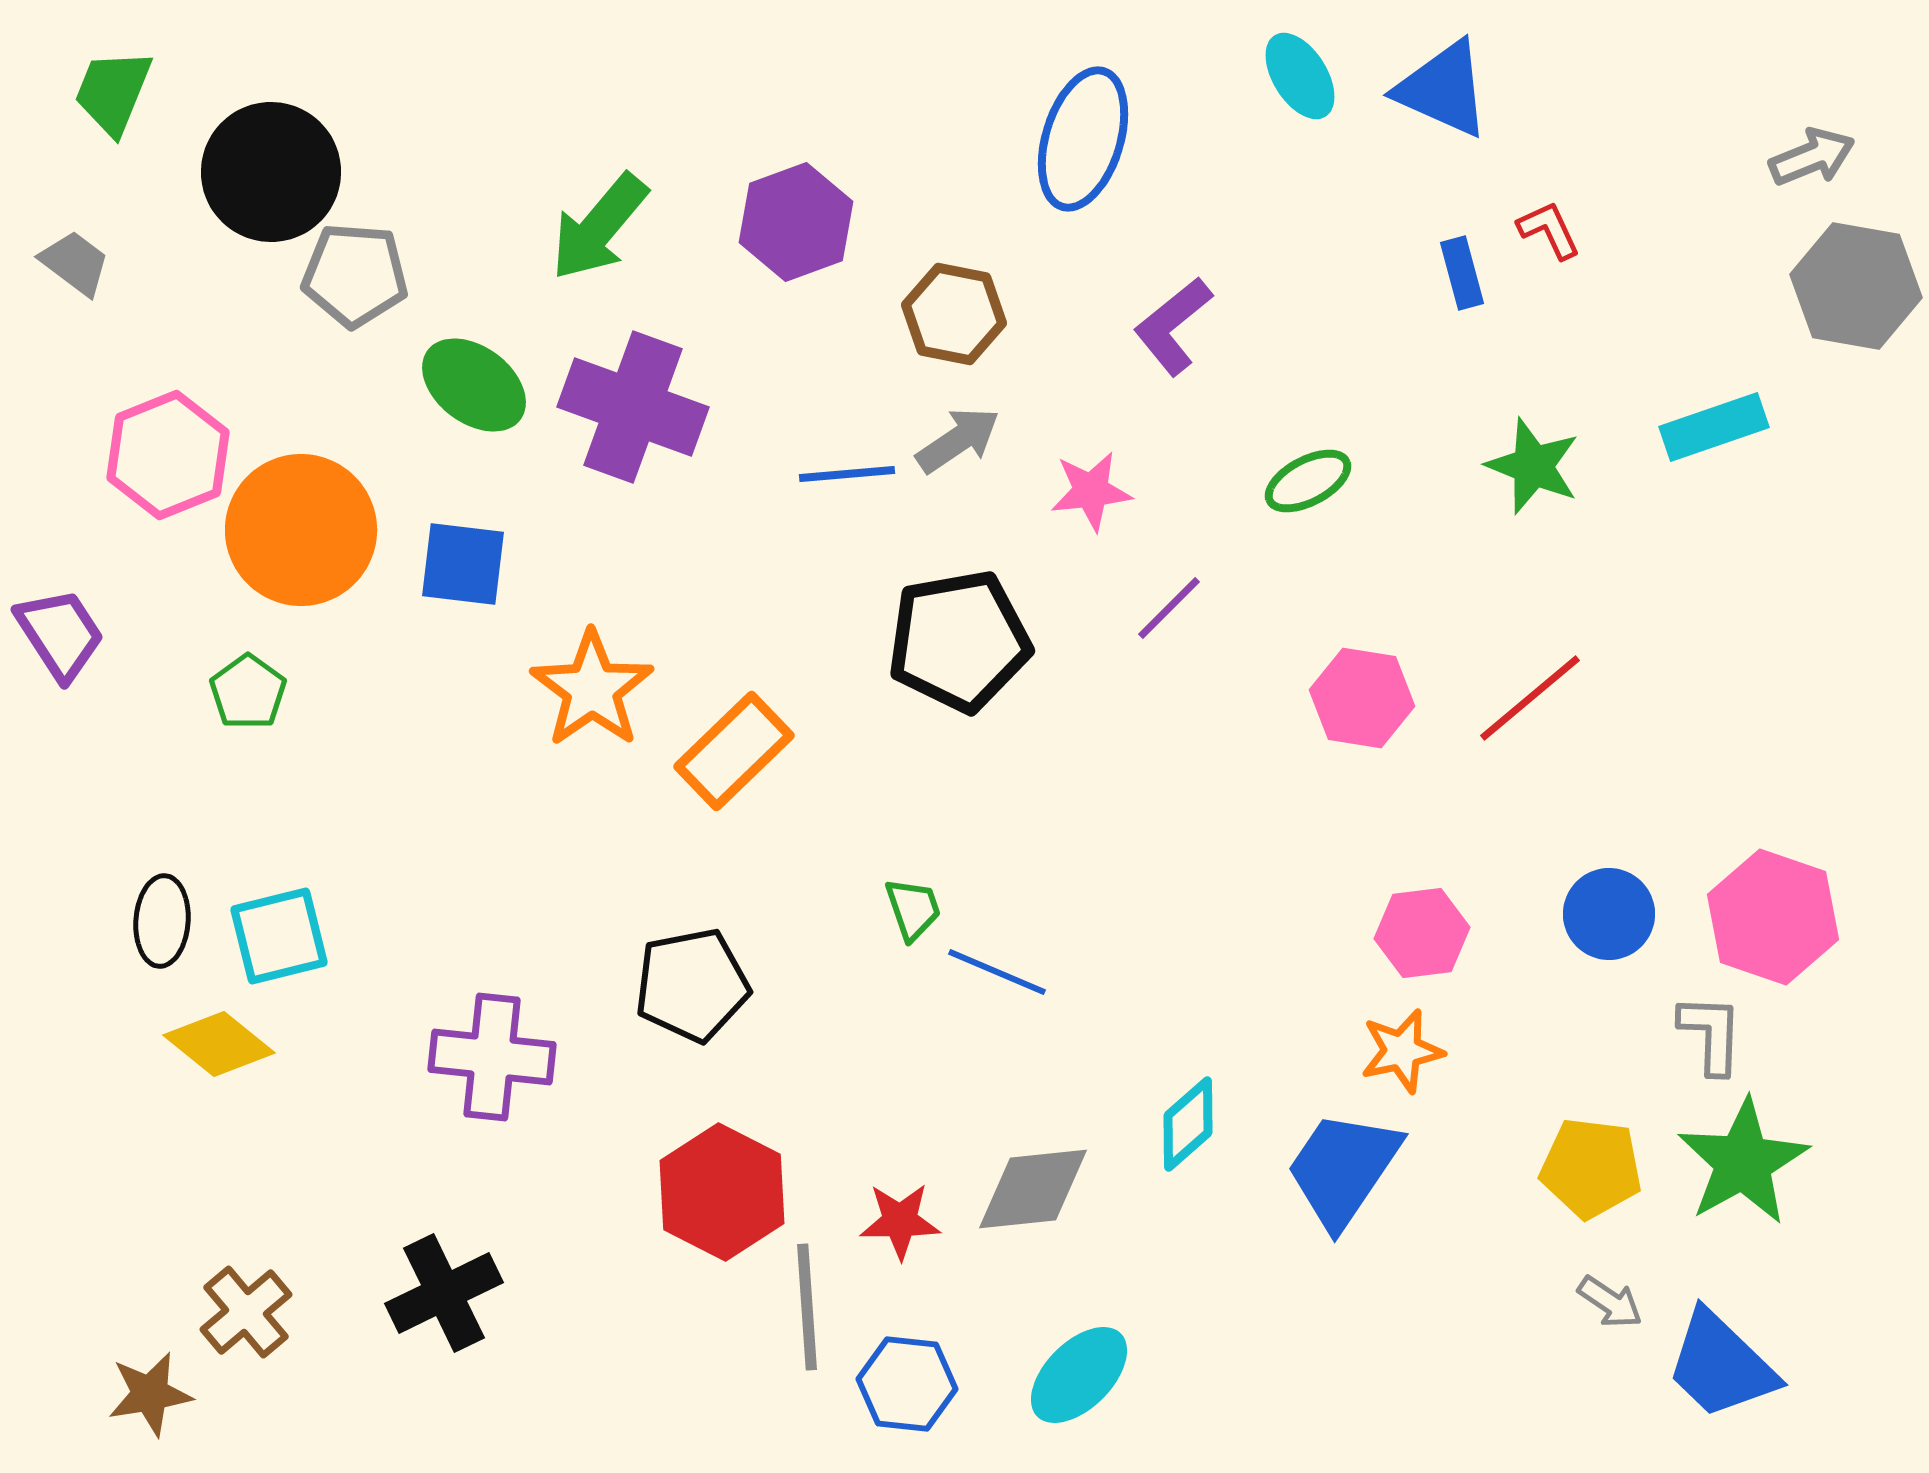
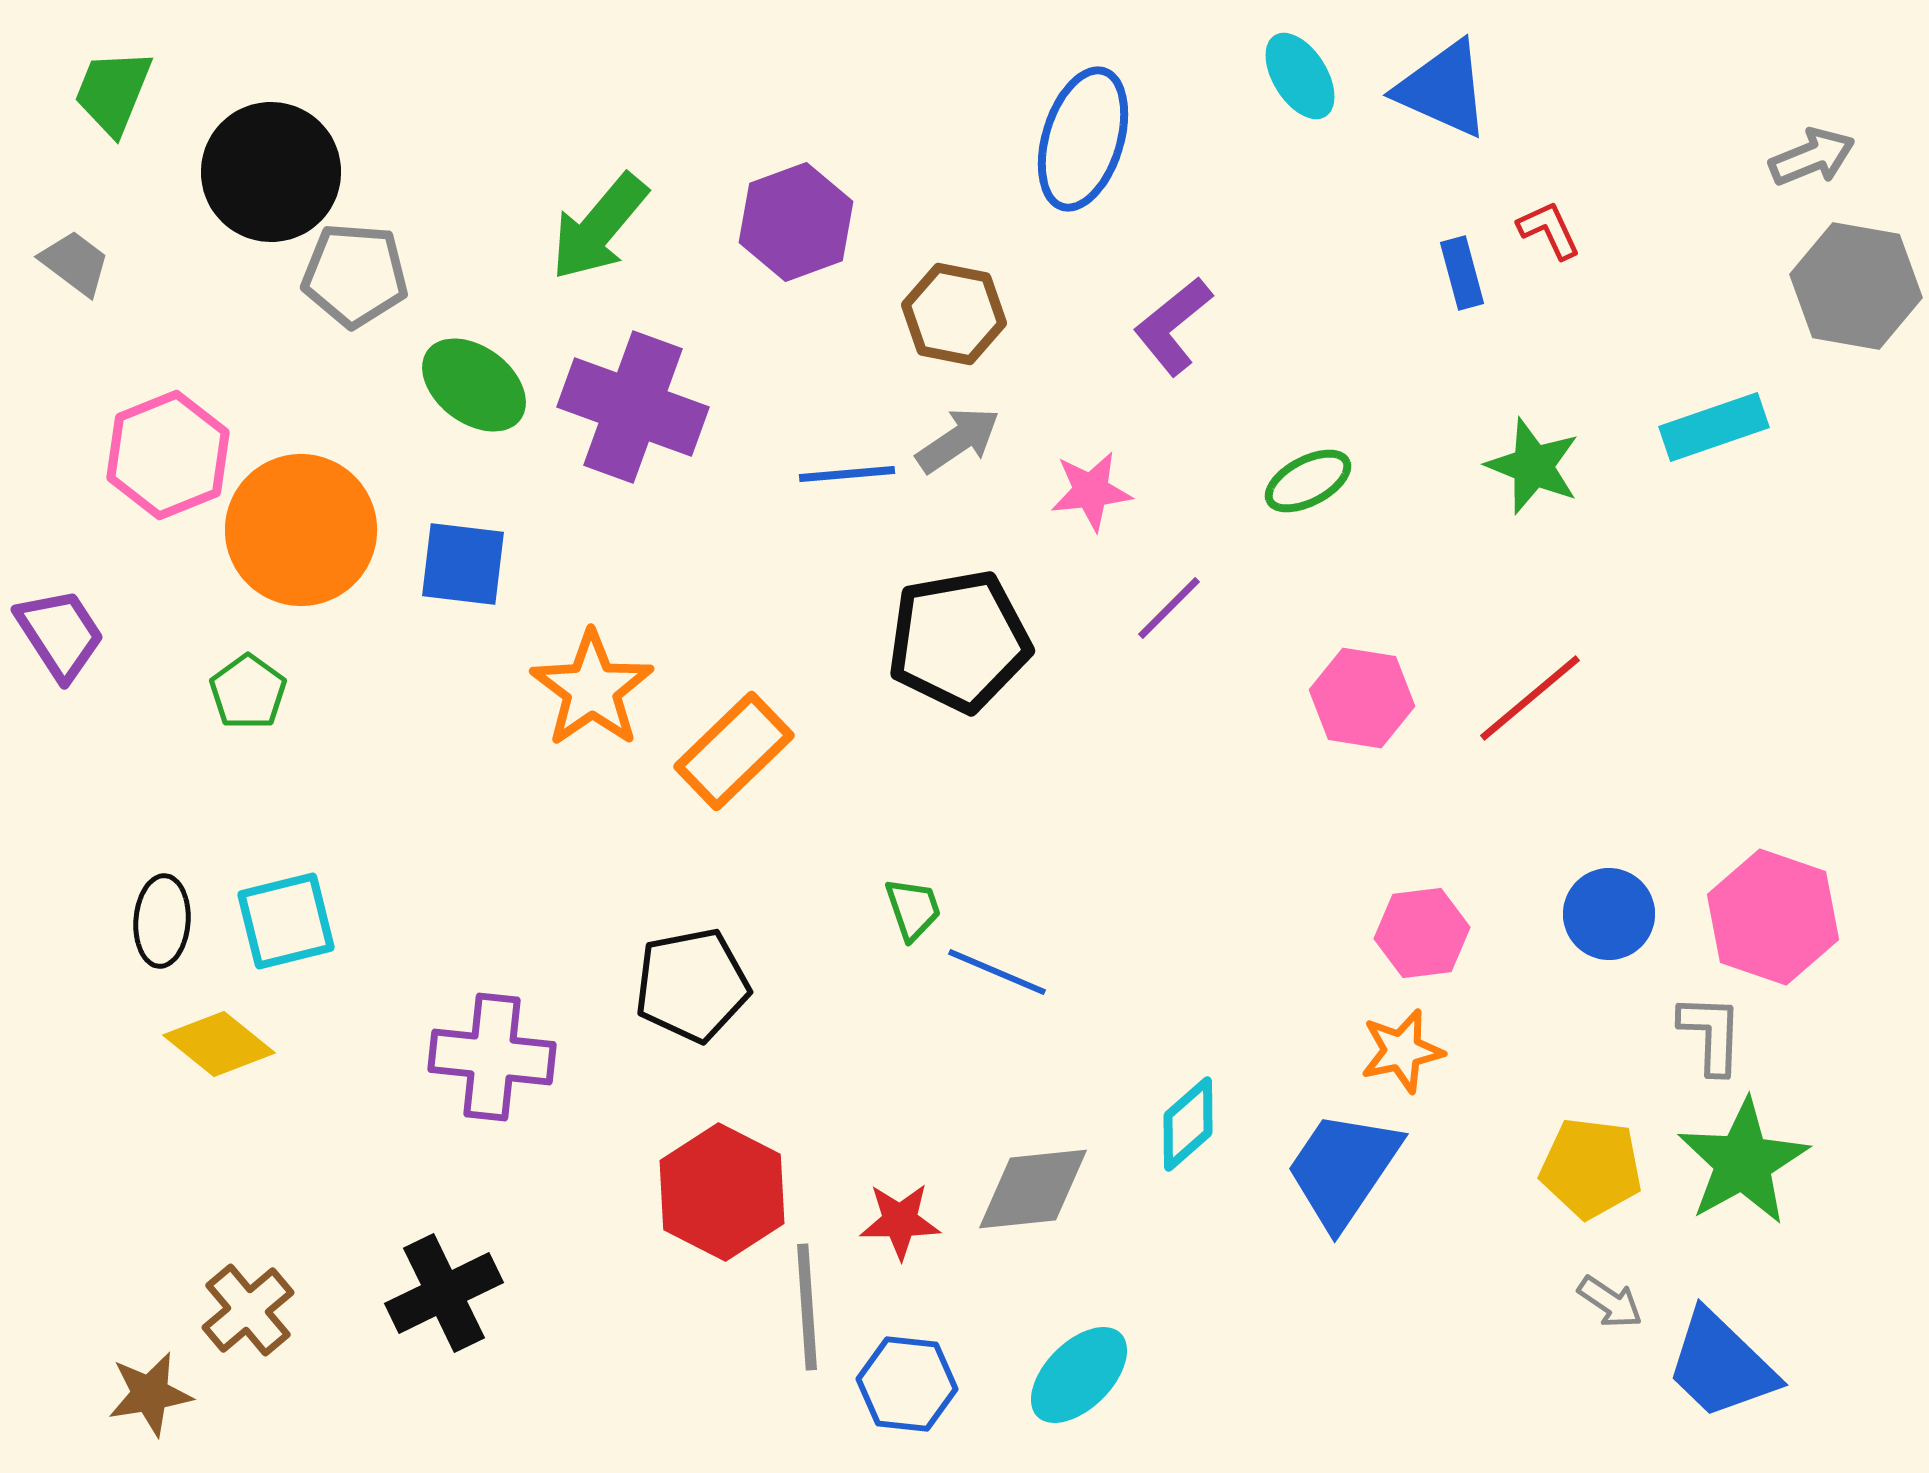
cyan square at (279, 936): moved 7 px right, 15 px up
brown cross at (246, 1312): moved 2 px right, 2 px up
